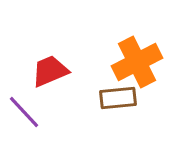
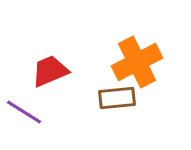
brown rectangle: moved 1 px left
purple line: rotated 15 degrees counterclockwise
